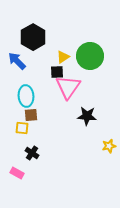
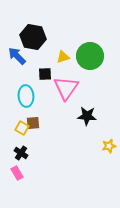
black hexagon: rotated 20 degrees counterclockwise
yellow triangle: rotated 16 degrees clockwise
blue arrow: moved 5 px up
black square: moved 12 px left, 2 px down
pink triangle: moved 2 px left, 1 px down
brown square: moved 2 px right, 8 px down
yellow square: rotated 24 degrees clockwise
black cross: moved 11 px left
pink rectangle: rotated 32 degrees clockwise
